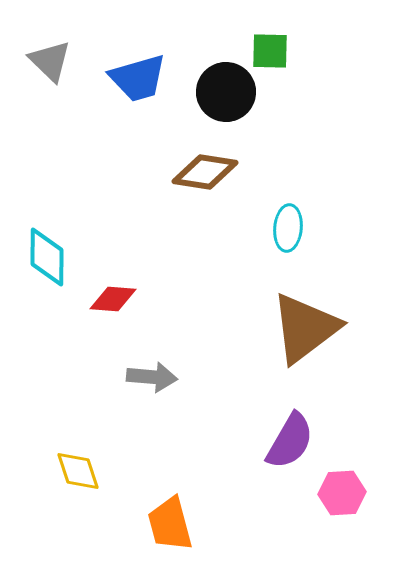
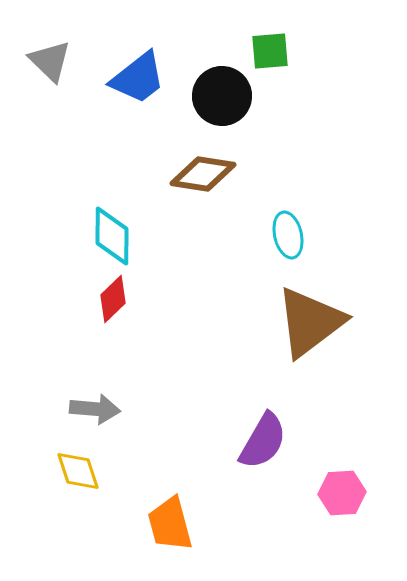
green square: rotated 6 degrees counterclockwise
blue trapezoid: rotated 22 degrees counterclockwise
black circle: moved 4 px left, 4 px down
brown diamond: moved 2 px left, 2 px down
cyan ellipse: moved 7 px down; rotated 18 degrees counterclockwise
cyan diamond: moved 65 px right, 21 px up
red diamond: rotated 48 degrees counterclockwise
brown triangle: moved 5 px right, 6 px up
gray arrow: moved 57 px left, 32 px down
purple semicircle: moved 27 px left
